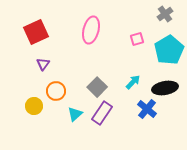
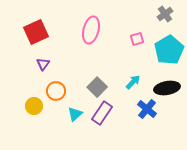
black ellipse: moved 2 px right
